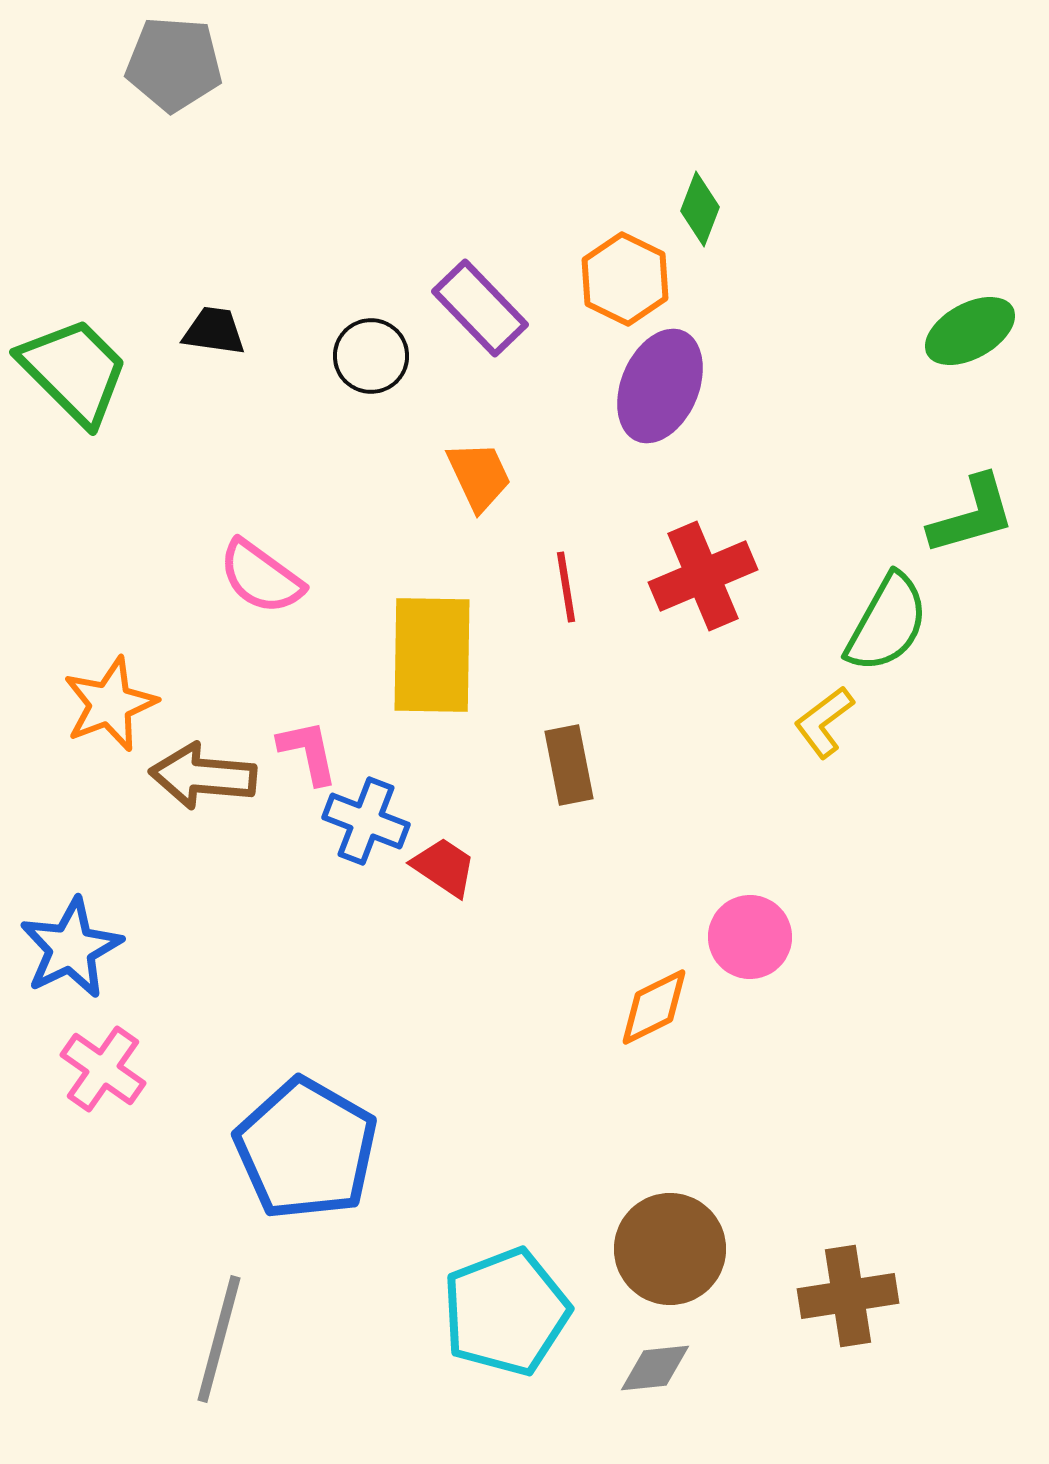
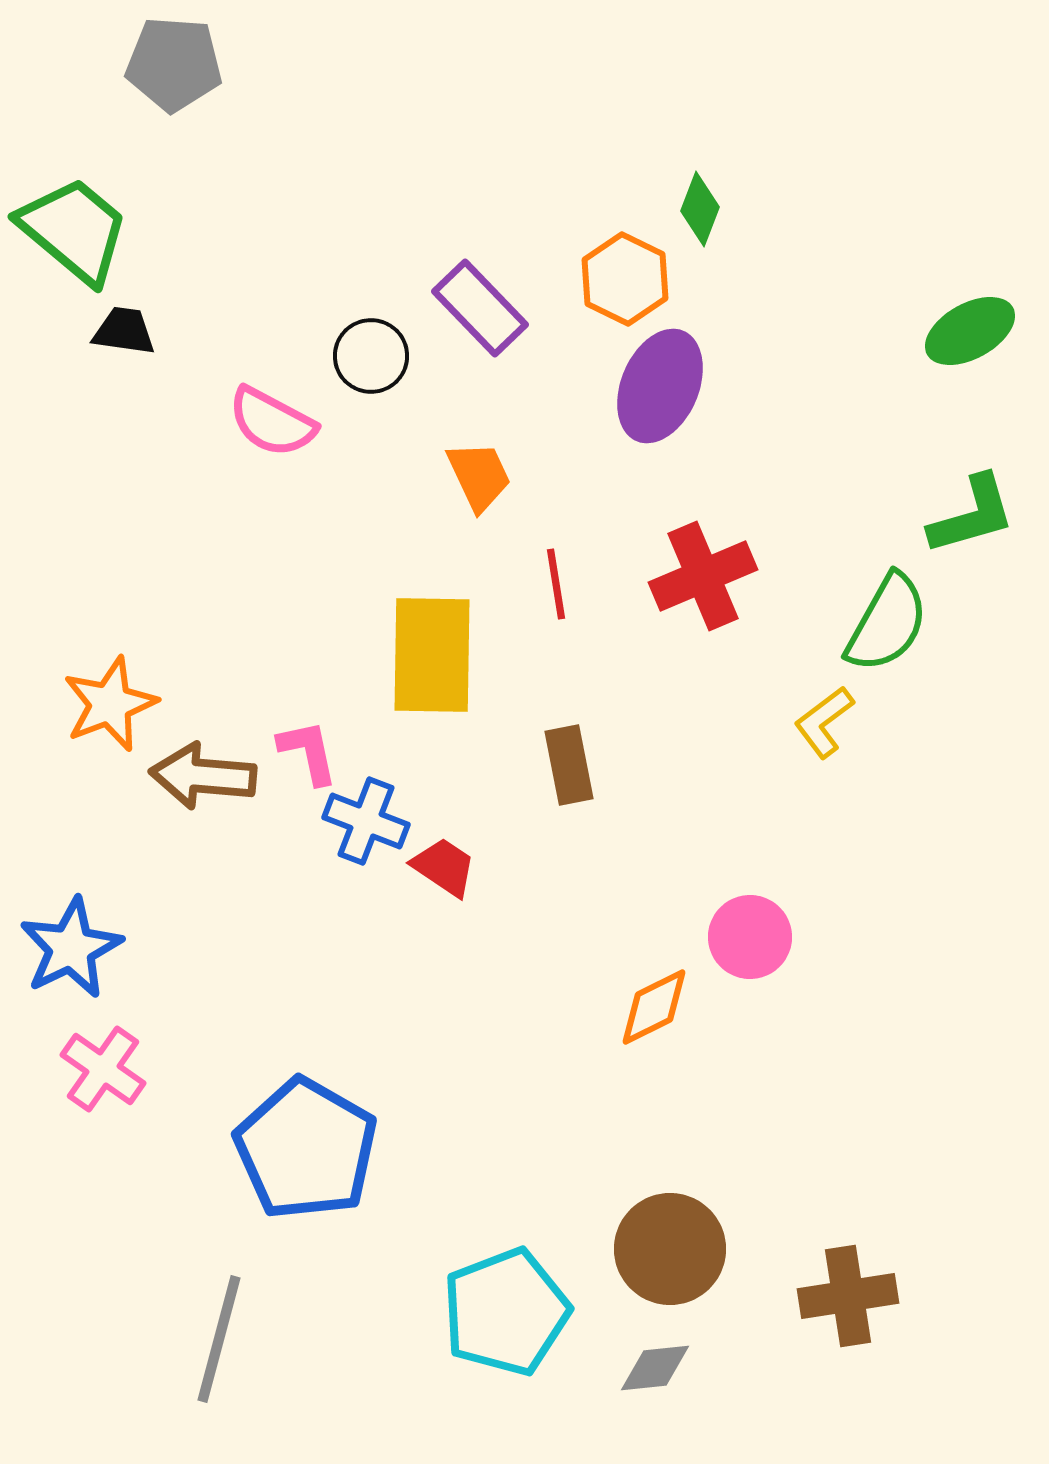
black trapezoid: moved 90 px left
green trapezoid: moved 141 px up; rotated 5 degrees counterclockwise
pink semicircle: moved 11 px right, 155 px up; rotated 8 degrees counterclockwise
red line: moved 10 px left, 3 px up
